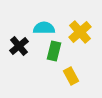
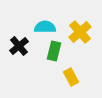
cyan semicircle: moved 1 px right, 1 px up
yellow rectangle: moved 1 px down
